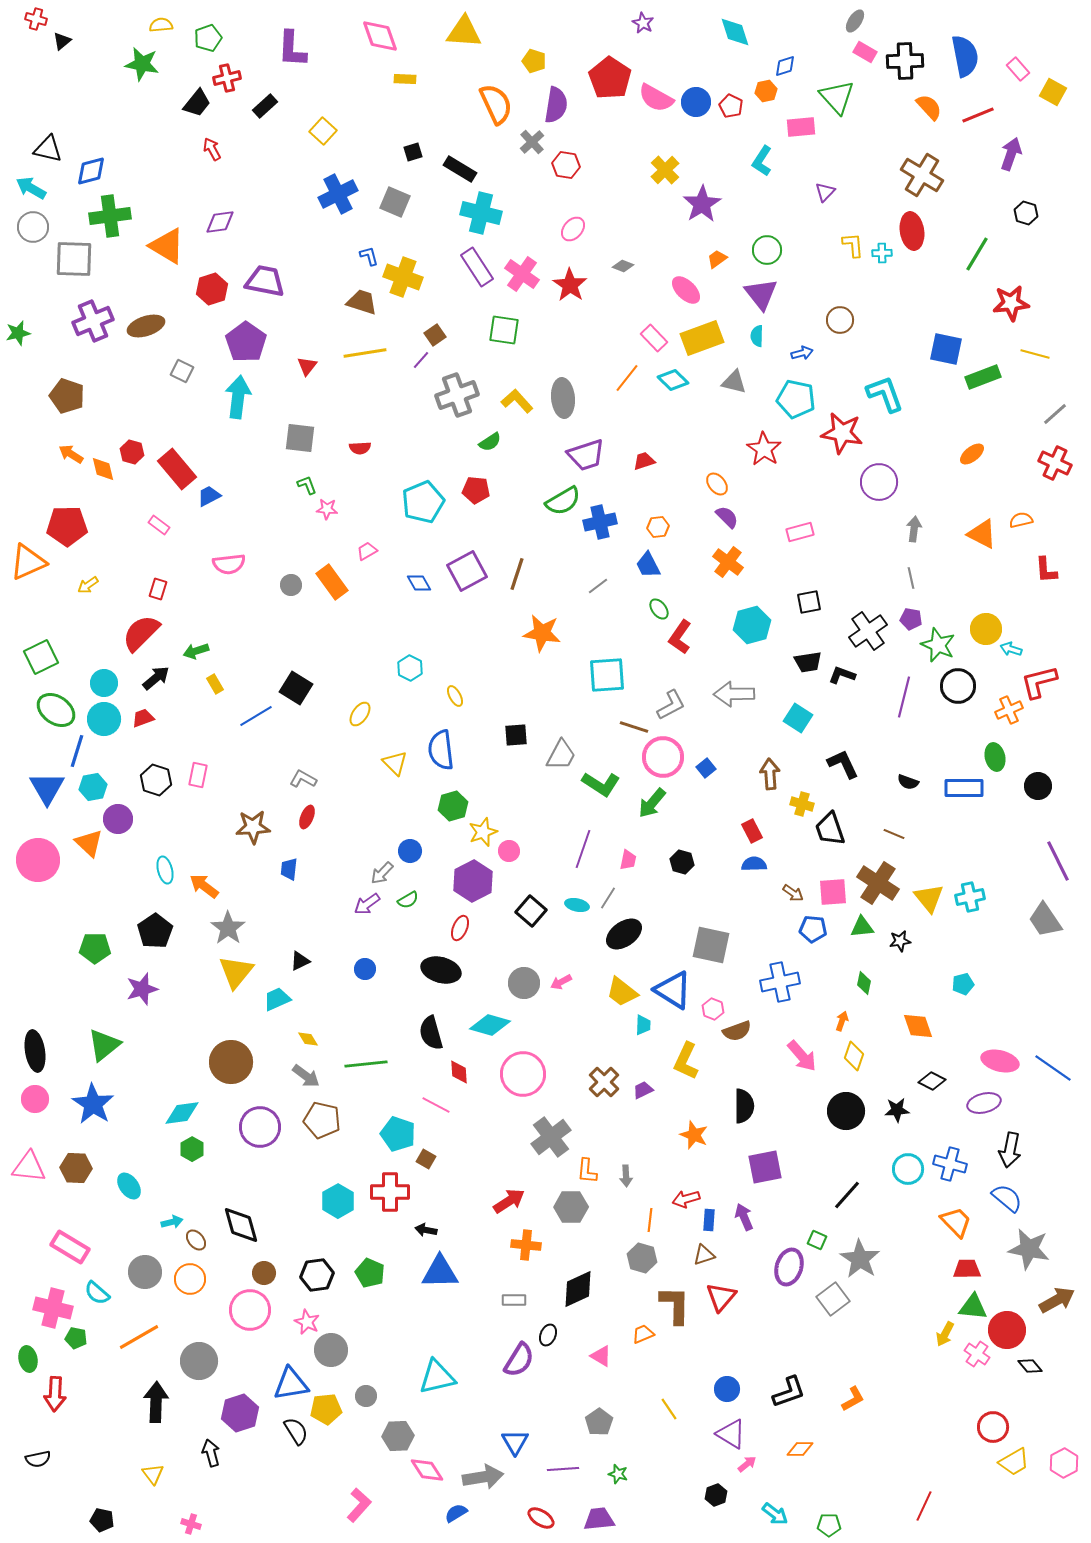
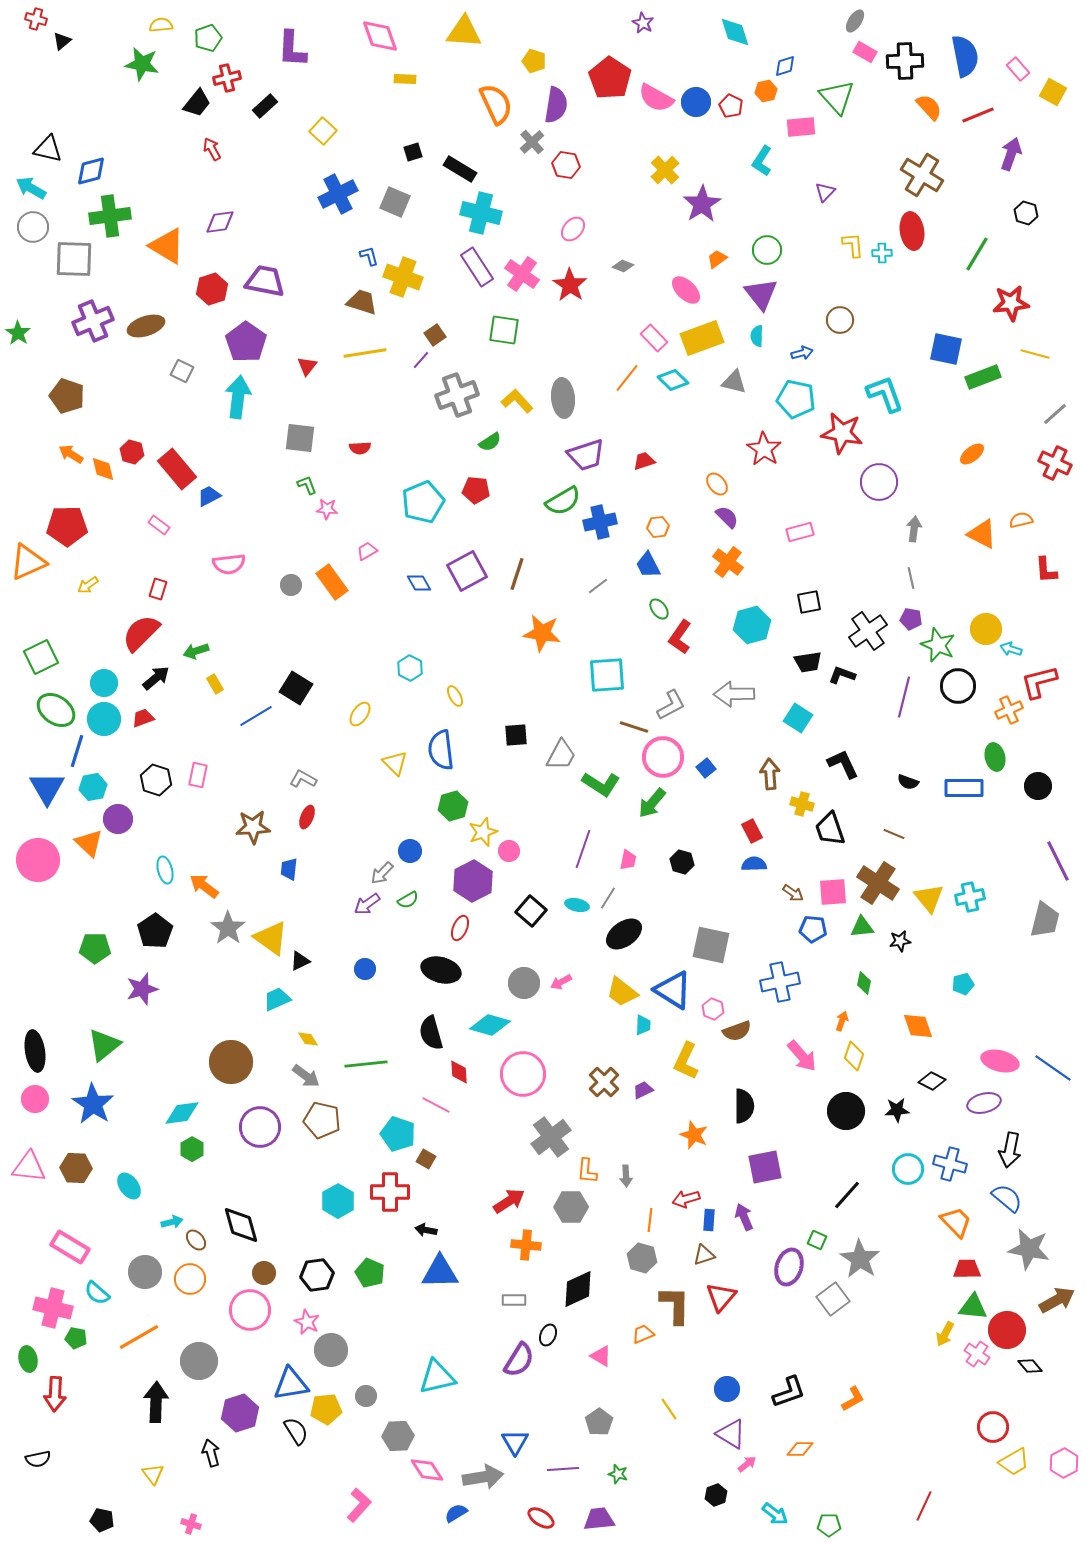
green star at (18, 333): rotated 25 degrees counterclockwise
gray trapezoid at (1045, 920): rotated 132 degrees counterclockwise
yellow triangle at (236, 972): moved 35 px right, 34 px up; rotated 33 degrees counterclockwise
